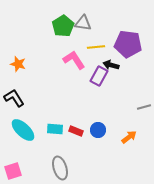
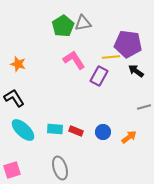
gray triangle: rotated 18 degrees counterclockwise
yellow line: moved 15 px right, 10 px down
black arrow: moved 25 px right, 6 px down; rotated 21 degrees clockwise
blue circle: moved 5 px right, 2 px down
pink square: moved 1 px left, 1 px up
